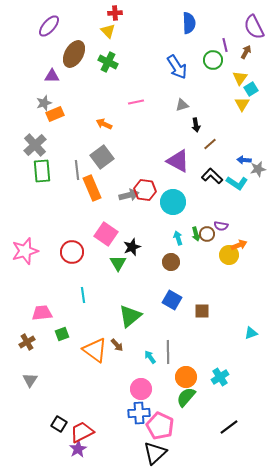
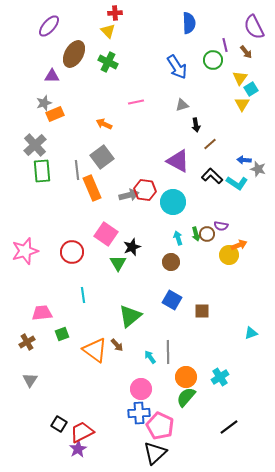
brown arrow at (246, 52): rotated 112 degrees clockwise
gray star at (258, 169): rotated 28 degrees clockwise
